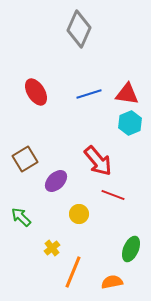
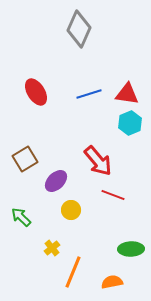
yellow circle: moved 8 px left, 4 px up
green ellipse: rotated 65 degrees clockwise
